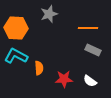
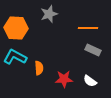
cyan L-shape: moved 1 px left, 1 px down
